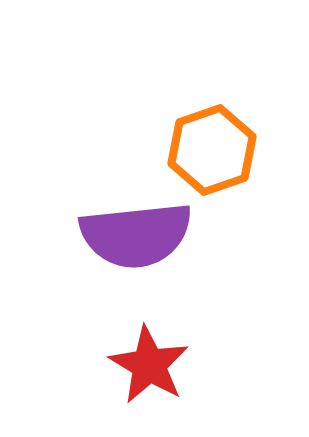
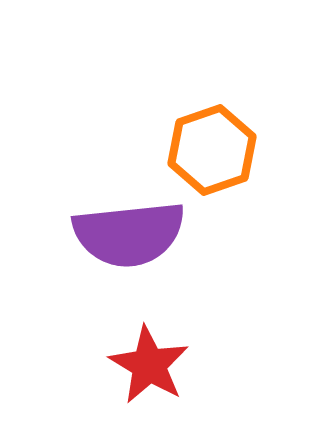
purple semicircle: moved 7 px left, 1 px up
